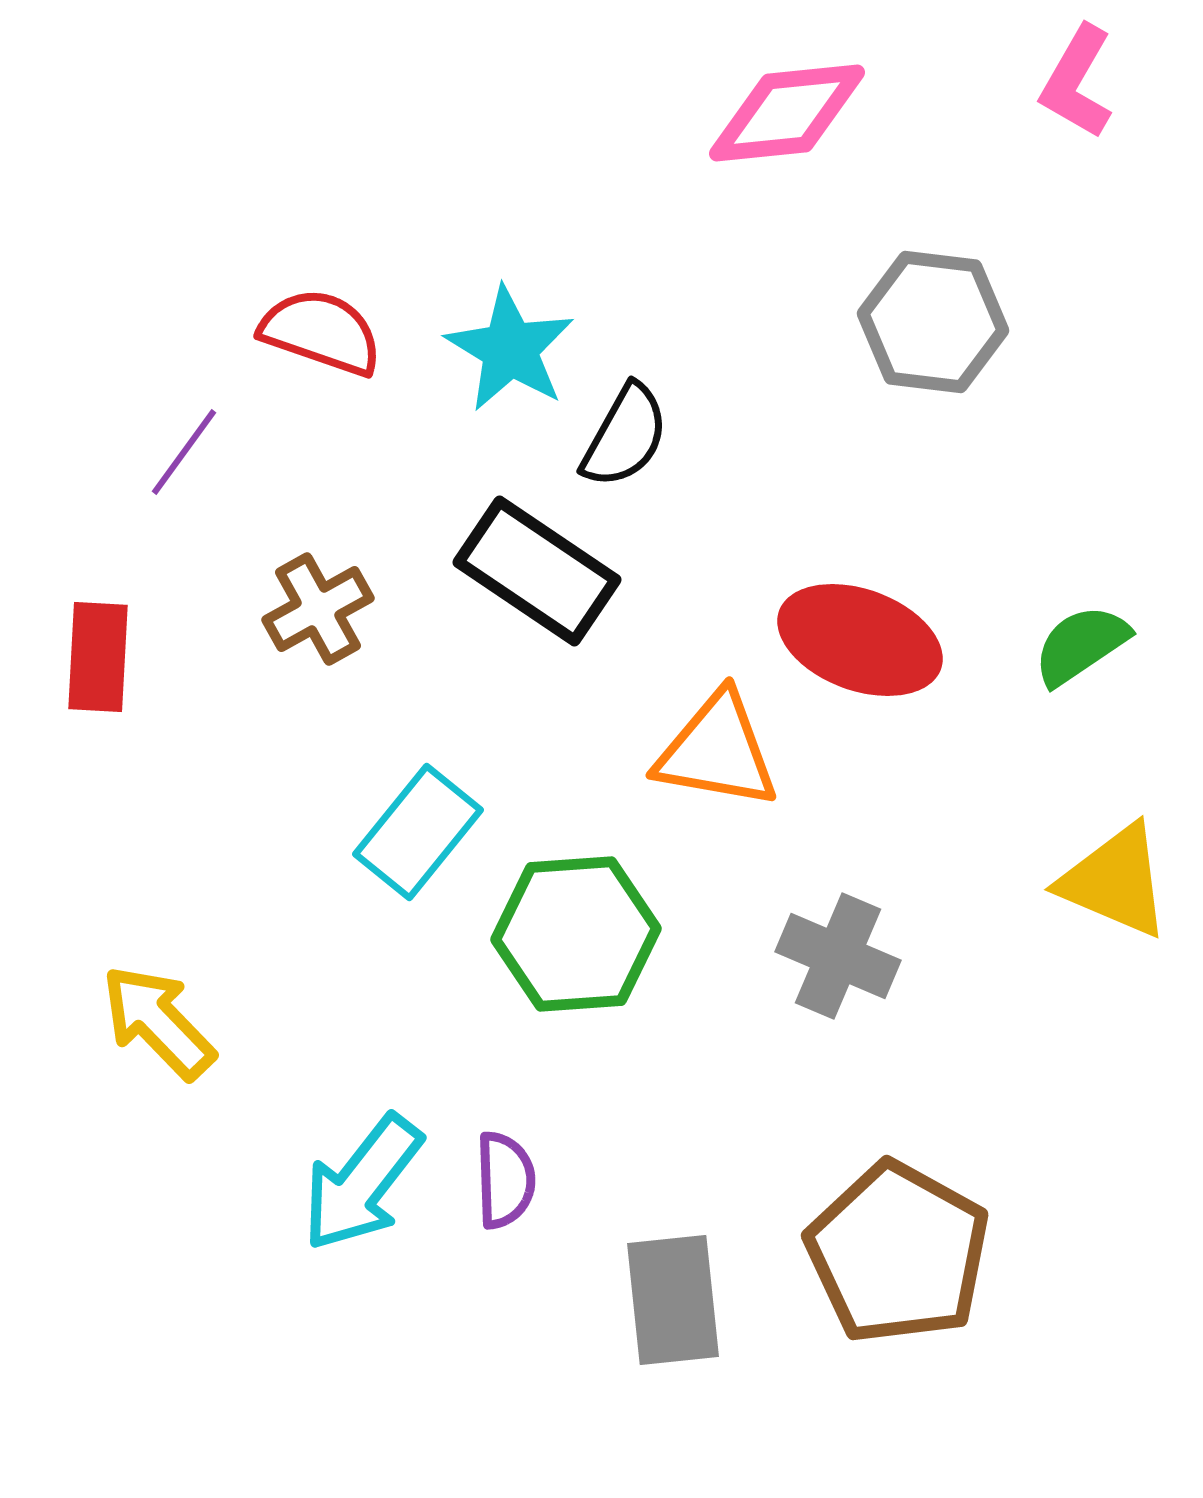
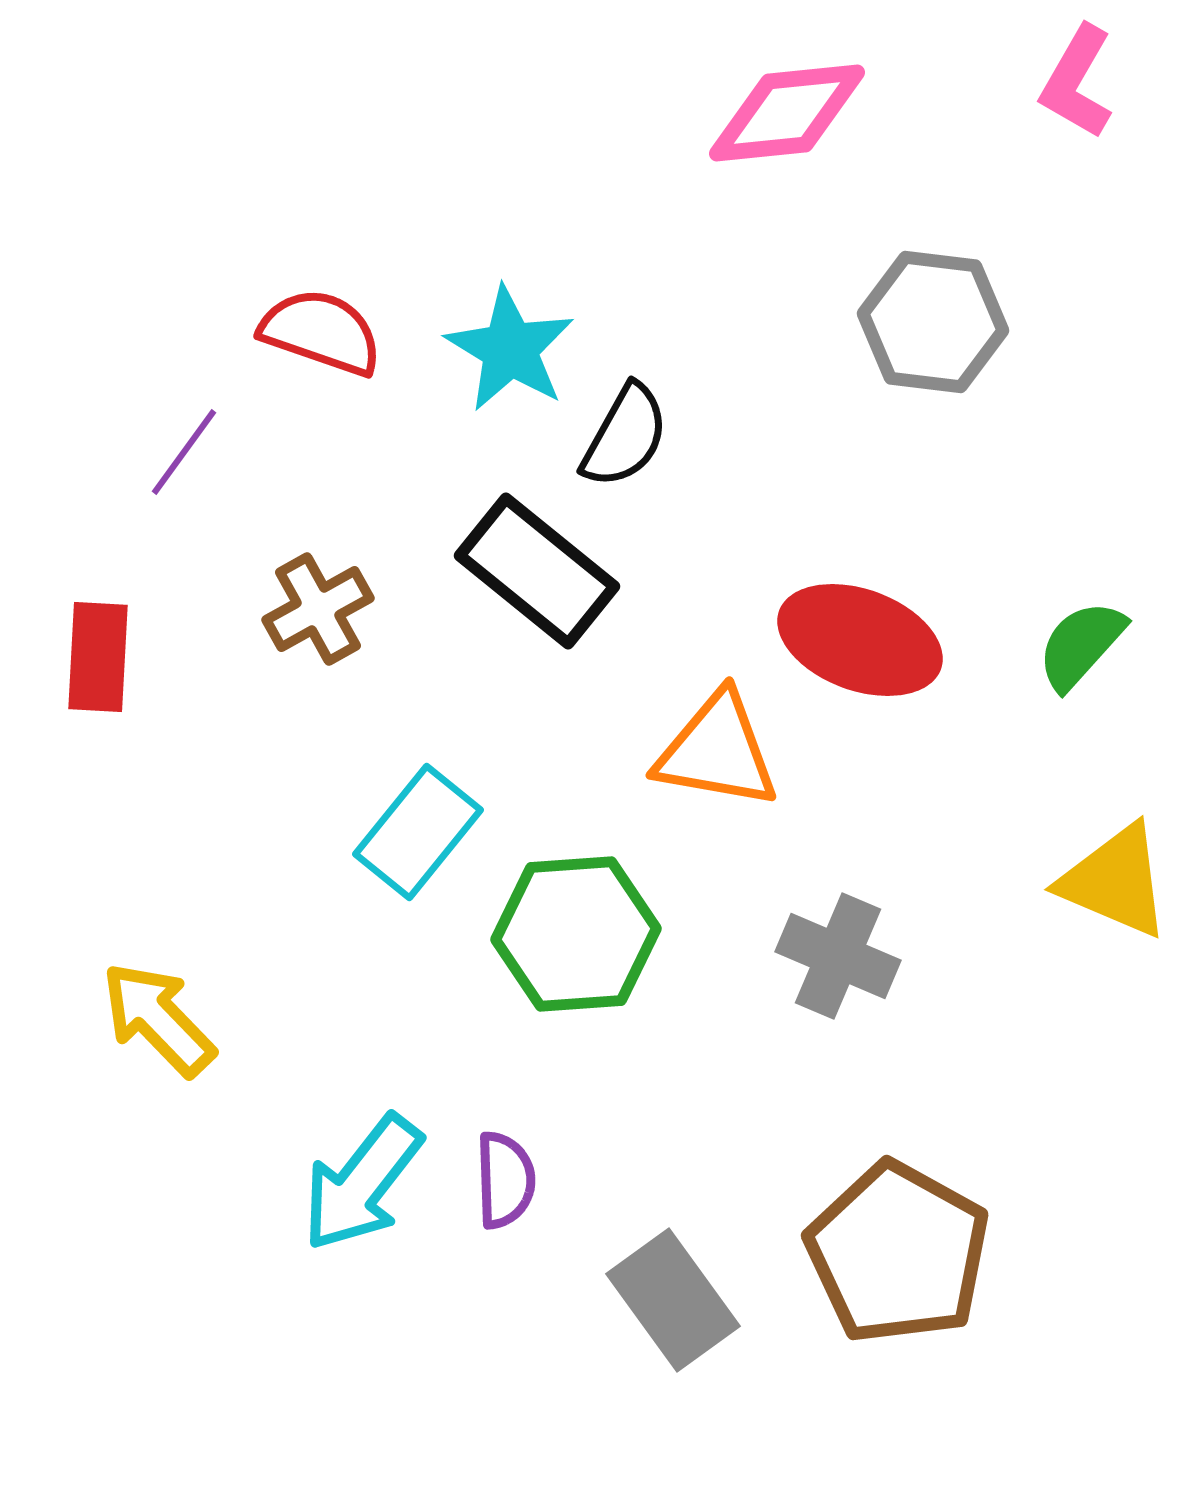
black rectangle: rotated 5 degrees clockwise
green semicircle: rotated 14 degrees counterclockwise
yellow arrow: moved 3 px up
gray rectangle: rotated 30 degrees counterclockwise
